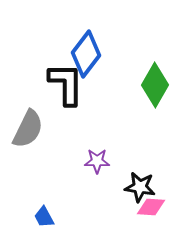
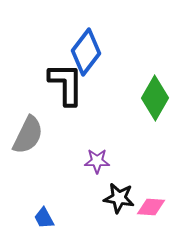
blue diamond: moved 2 px up
green diamond: moved 13 px down
gray semicircle: moved 6 px down
black star: moved 21 px left, 11 px down
blue trapezoid: moved 1 px down
